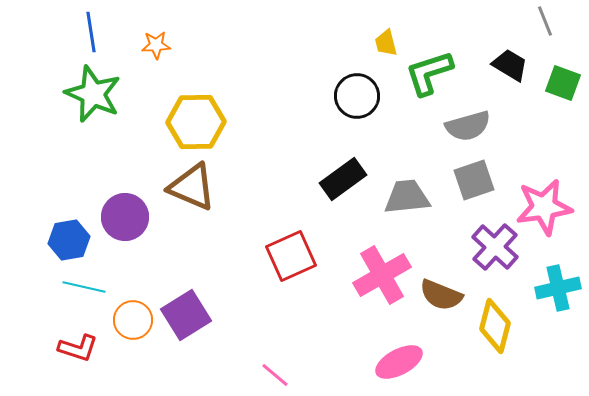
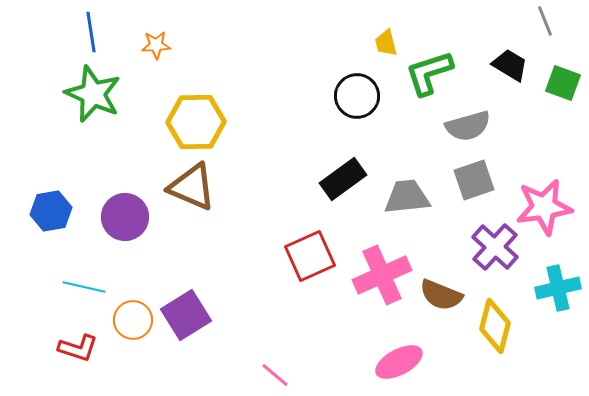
blue hexagon: moved 18 px left, 29 px up
red square: moved 19 px right
pink cross: rotated 6 degrees clockwise
